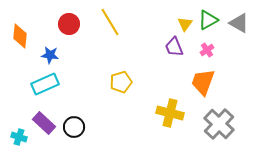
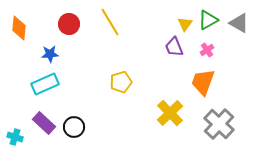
orange diamond: moved 1 px left, 8 px up
blue star: moved 1 px up; rotated 12 degrees counterclockwise
yellow cross: rotated 32 degrees clockwise
cyan cross: moved 4 px left
